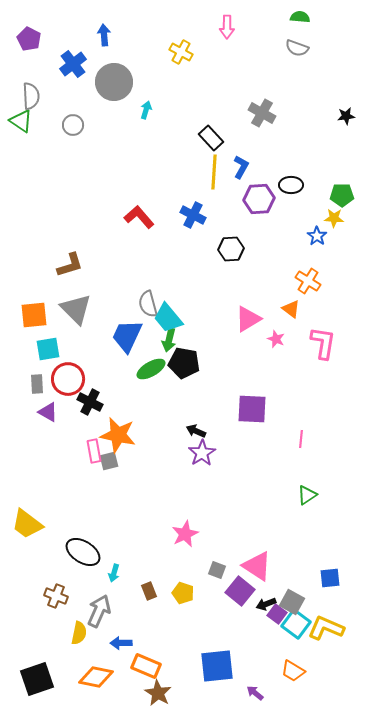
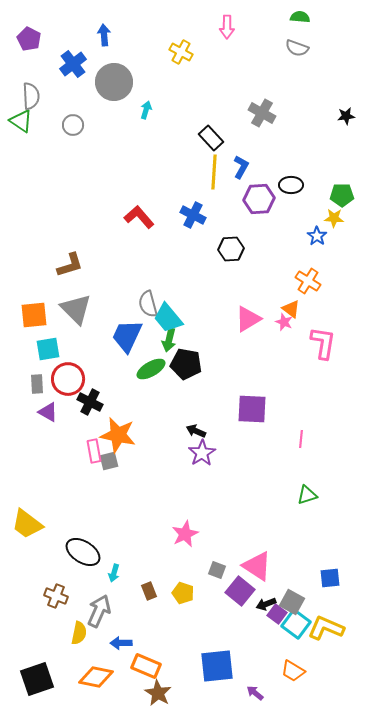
pink star at (276, 339): moved 8 px right, 17 px up
black pentagon at (184, 363): moved 2 px right, 1 px down
green triangle at (307, 495): rotated 15 degrees clockwise
